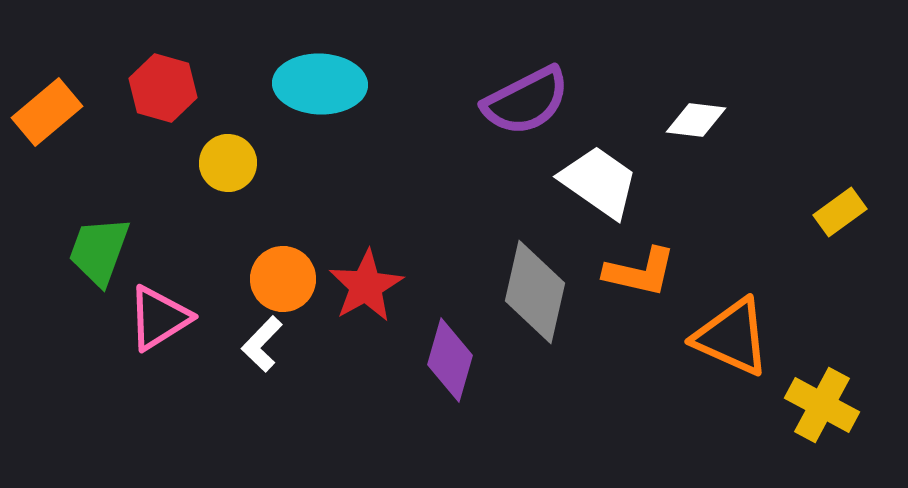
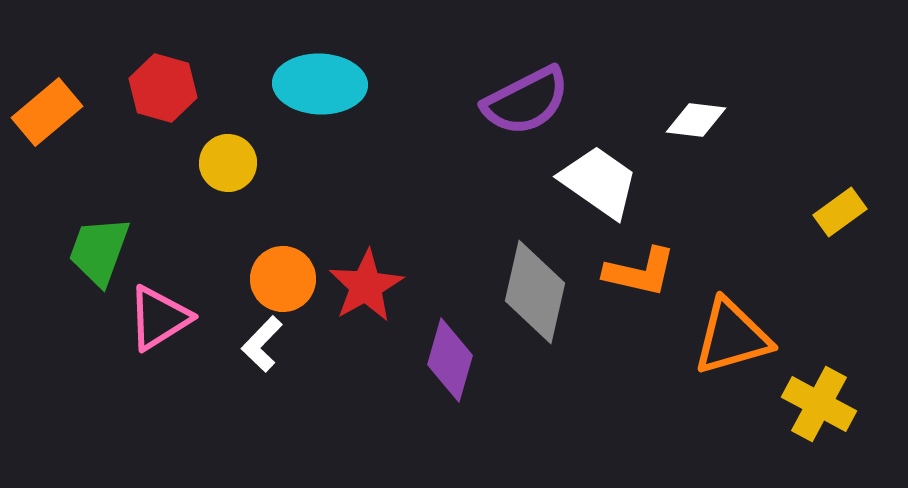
orange triangle: rotated 40 degrees counterclockwise
yellow cross: moved 3 px left, 1 px up
